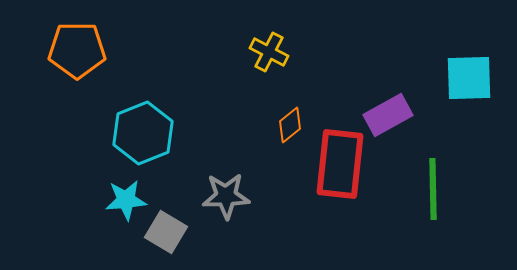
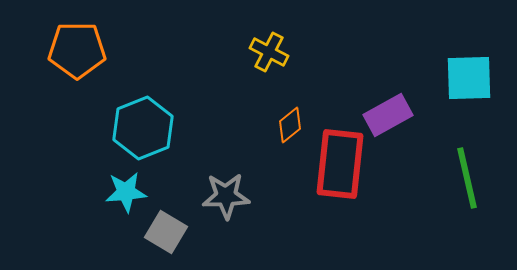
cyan hexagon: moved 5 px up
green line: moved 34 px right, 11 px up; rotated 12 degrees counterclockwise
cyan star: moved 8 px up
